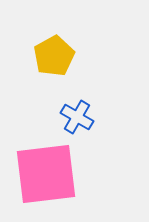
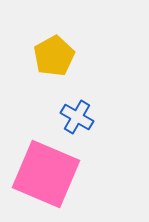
pink square: rotated 30 degrees clockwise
